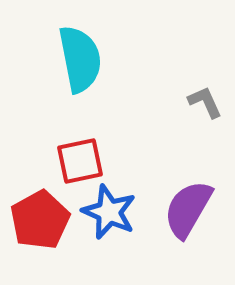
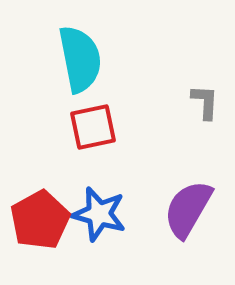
gray L-shape: rotated 27 degrees clockwise
red square: moved 13 px right, 34 px up
blue star: moved 10 px left, 2 px down; rotated 8 degrees counterclockwise
